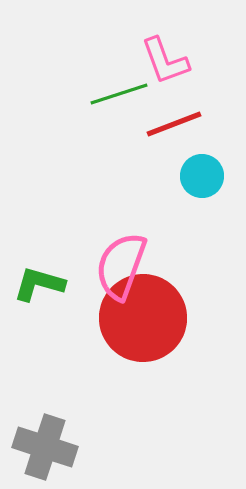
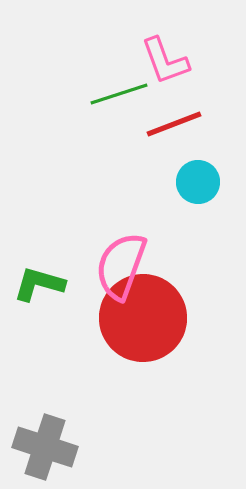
cyan circle: moved 4 px left, 6 px down
